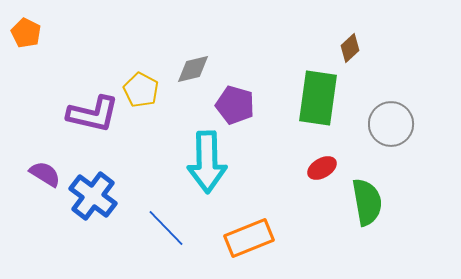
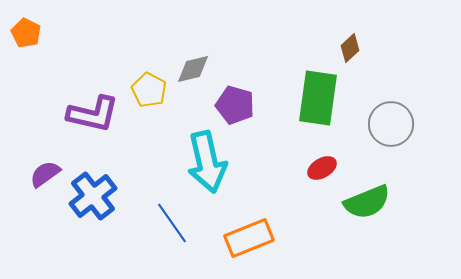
yellow pentagon: moved 8 px right
cyan arrow: rotated 12 degrees counterclockwise
purple semicircle: rotated 68 degrees counterclockwise
blue cross: rotated 15 degrees clockwise
green semicircle: rotated 78 degrees clockwise
blue line: moved 6 px right, 5 px up; rotated 9 degrees clockwise
